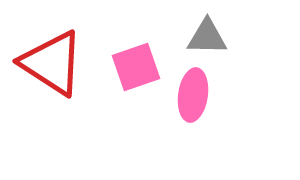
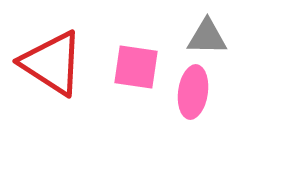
pink square: rotated 27 degrees clockwise
pink ellipse: moved 3 px up
